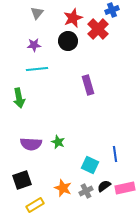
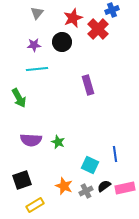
black circle: moved 6 px left, 1 px down
green arrow: rotated 18 degrees counterclockwise
purple semicircle: moved 4 px up
orange star: moved 1 px right, 2 px up
